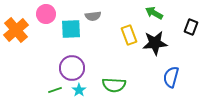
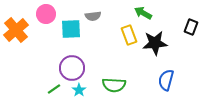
green arrow: moved 11 px left
blue semicircle: moved 5 px left, 3 px down
green line: moved 1 px left, 1 px up; rotated 16 degrees counterclockwise
